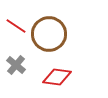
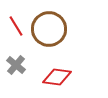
red line: rotated 25 degrees clockwise
brown circle: moved 5 px up
